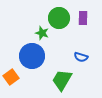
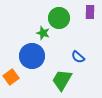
purple rectangle: moved 7 px right, 6 px up
green star: moved 1 px right
blue semicircle: moved 3 px left; rotated 24 degrees clockwise
